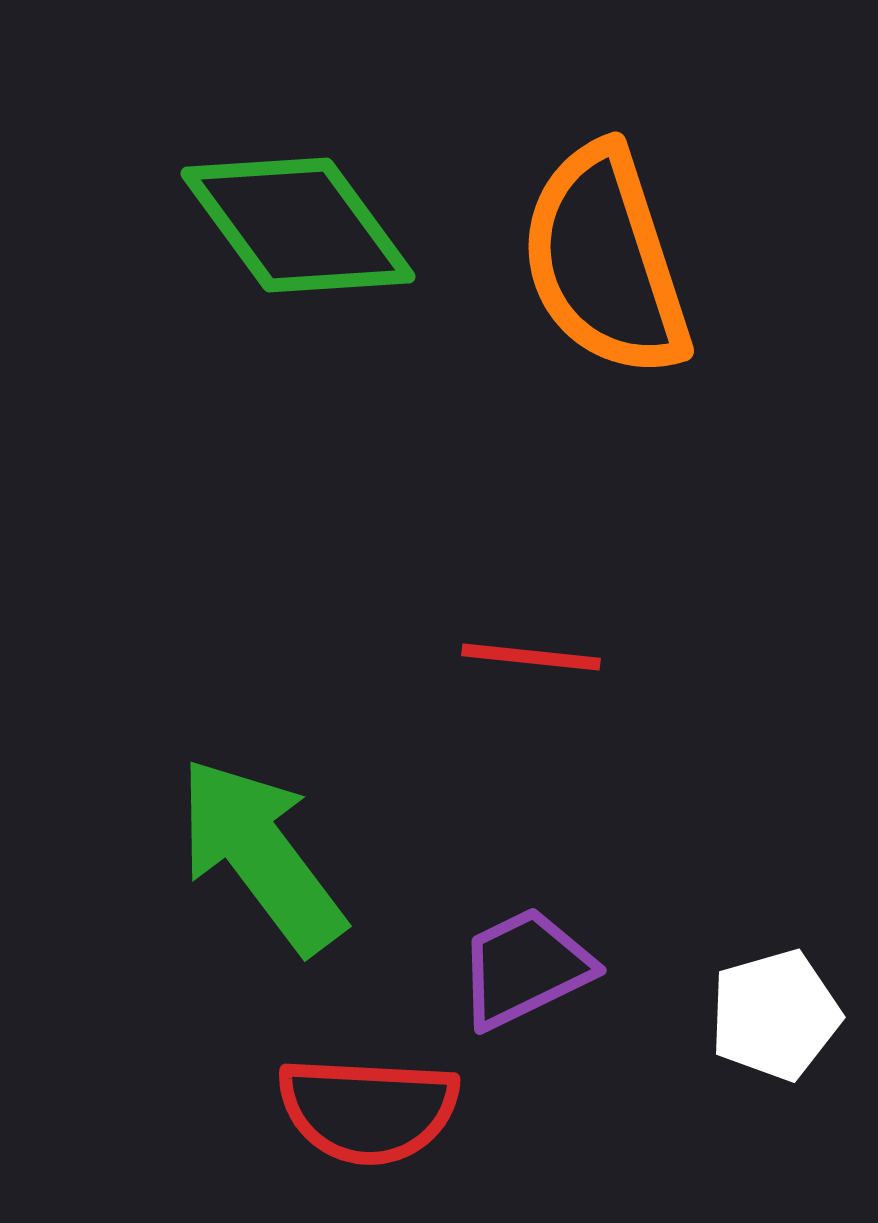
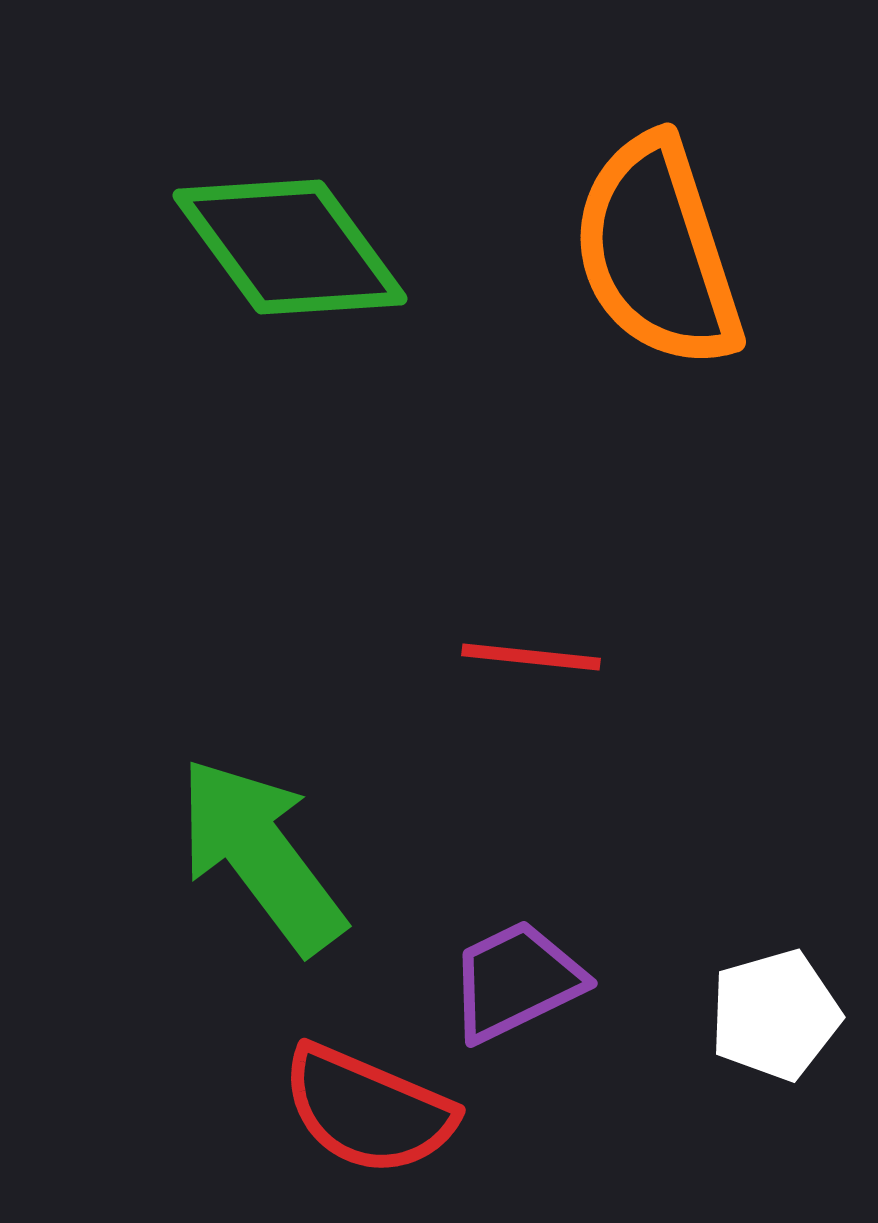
green diamond: moved 8 px left, 22 px down
orange semicircle: moved 52 px right, 9 px up
purple trapezoid: moved 9 px left, 13 px down
red semicircle: rotated 20 degrees clockwise
